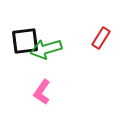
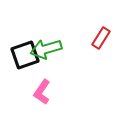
black square: moved 14 px down; rotated 12 degrees counterclockwise
